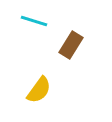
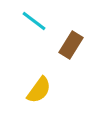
cyan line: rotated 20 degrees clockwise
